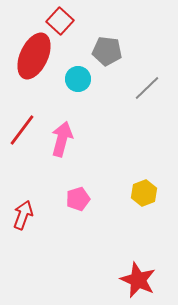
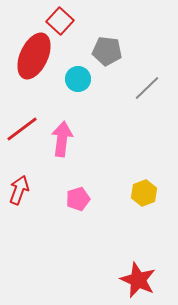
red line: moved 1 px up; rotated 16 degrees clockwise
pink arrow: rotated 8 degrees counterclockwise
red arrow: moved 4 px left, 25 px up
